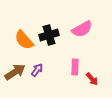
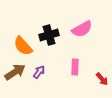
orange semicircle: moved 1 px left, 6 px down
purple arrow: moved 2 px right, 2 px down
red arrow: moved 10 px right
